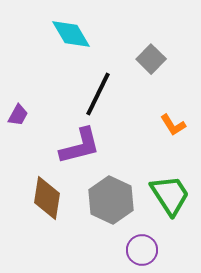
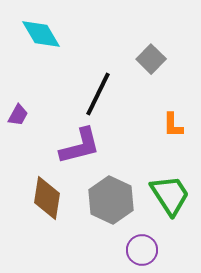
cyan diamond: moved 30 px left
orange L-shape: rotated 32 degrees clockwise
